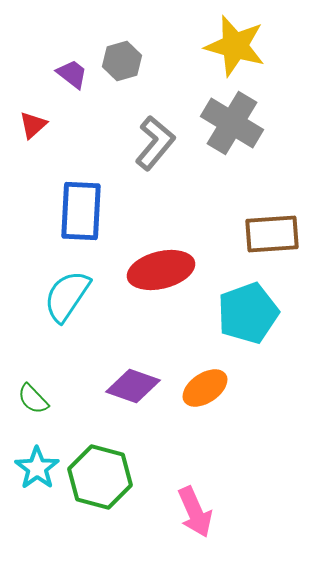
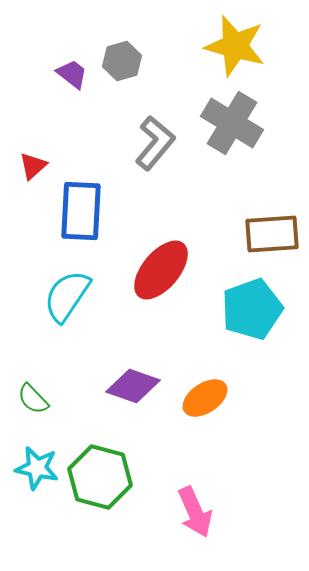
red triangle: moved 41 px down
red ellipse: rotated 36 degrees counterclockwise
cyan pentagon: moved 4 px right, 4 px up
orange ellipse: moved 10 px down
cyan star: rotated 24 degrees counterclockwise
